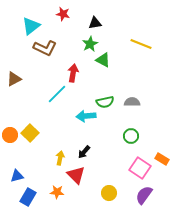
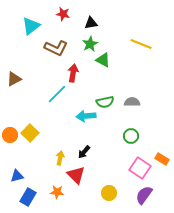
black triangle: moved 4 px left
brown L-shape: moved 11 px right
